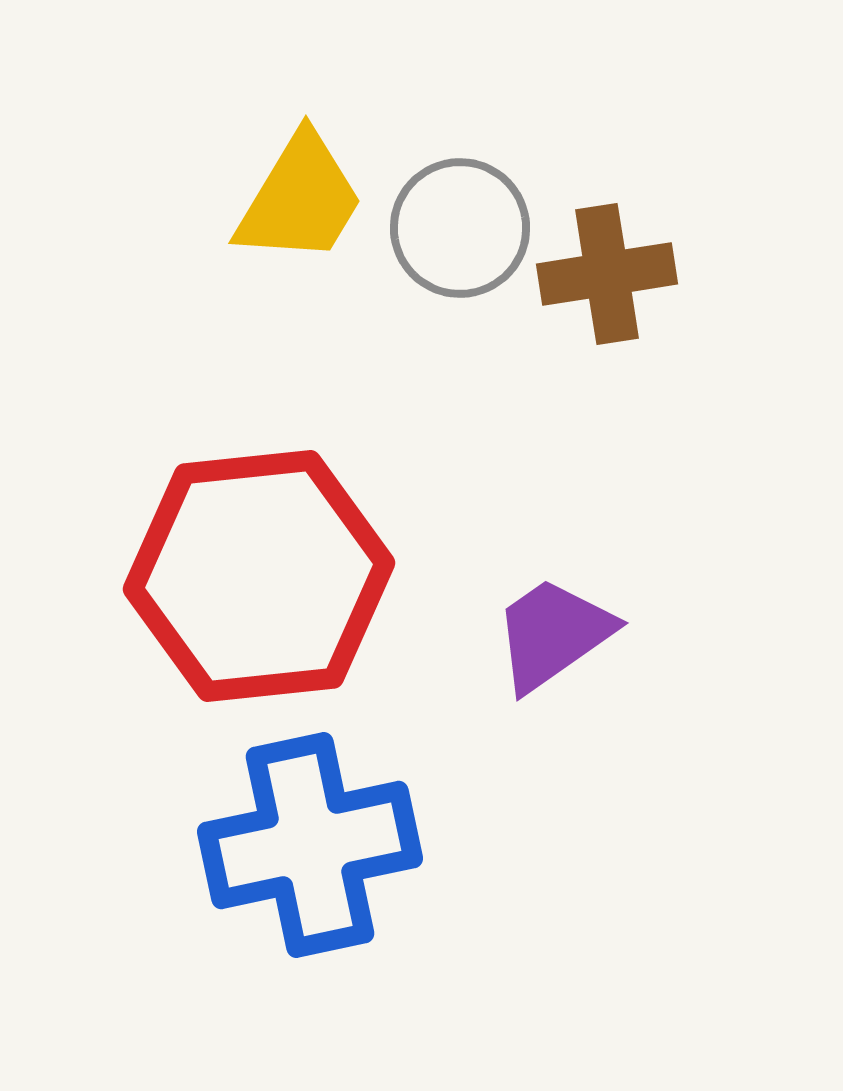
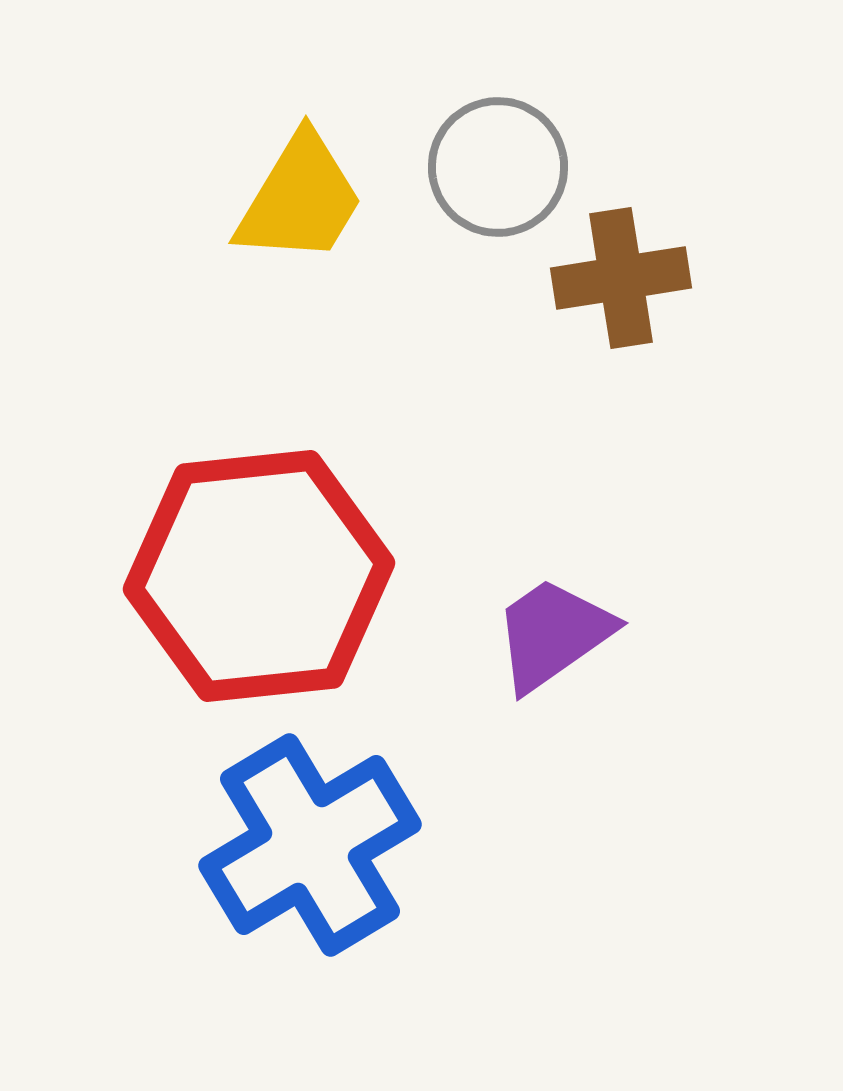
gray circle: moved 38 px right, 61 px up
brown cross: moved 14 px right, 4 px down
blue cross: rotated 19 degrees counterclockwise
